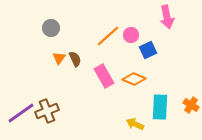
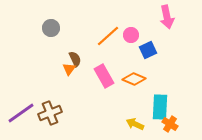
orange triangle: moved 10 px right, 11 px down
orange cross: moved 21 px left, 19 px down
brown cross: moved 3 px right, 2 px down
